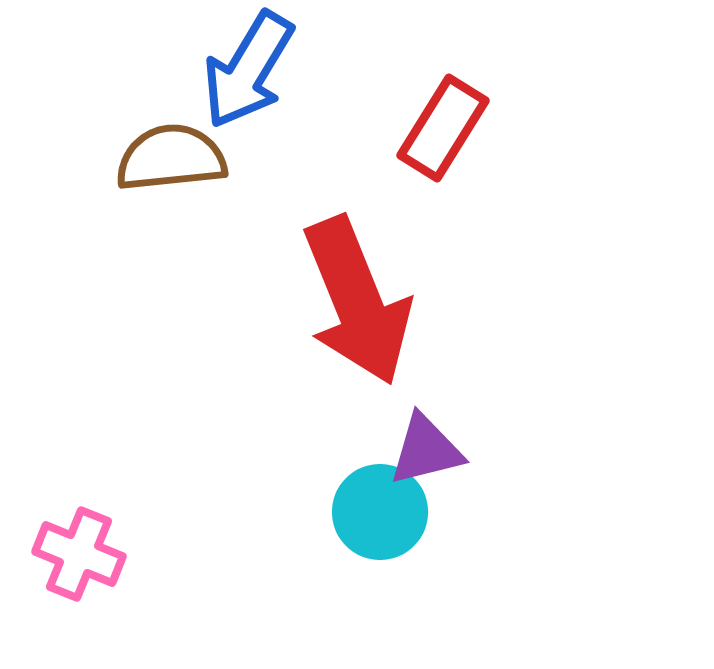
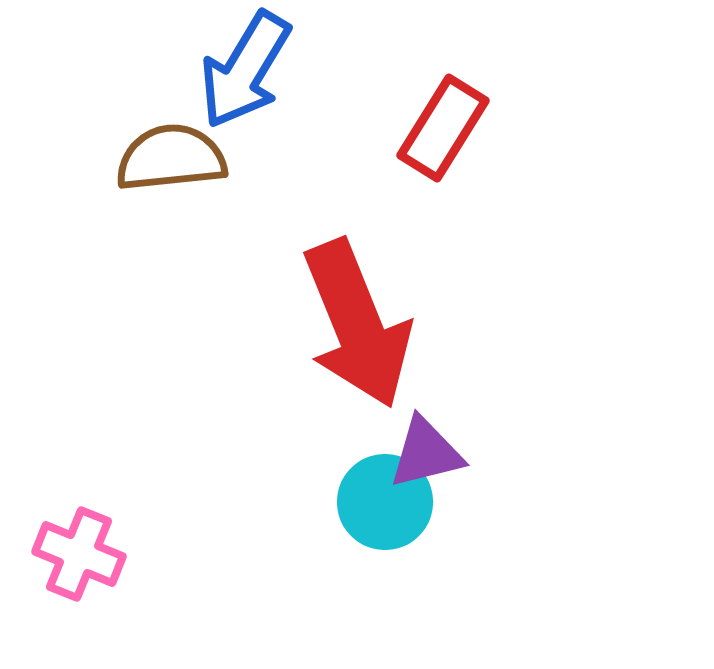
blue arrow: moved 3 px left
red arrow: moved 23 px down
purple triangle: moved 3 px down
cyan circle: moved 5 px right, 10 px up
